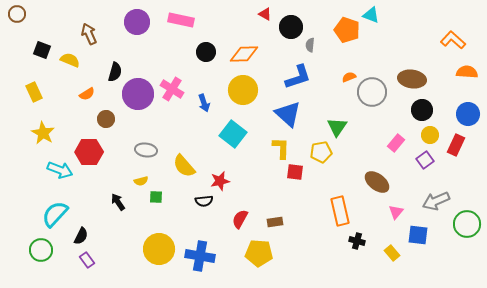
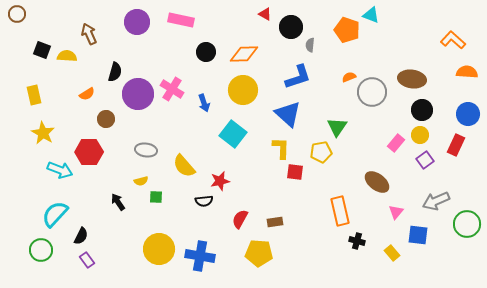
yellow semicircle at (70, 60): moved 3 px left, 4 px up; rotated 18 degrees counterclockwise
yellow rectangle at (34, 92): moved 3 px down; rotated 12 degrees clockwise
yellow circle at (430, 135): moved 10 px left
